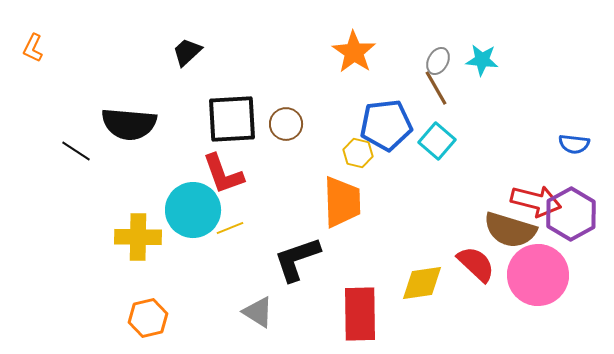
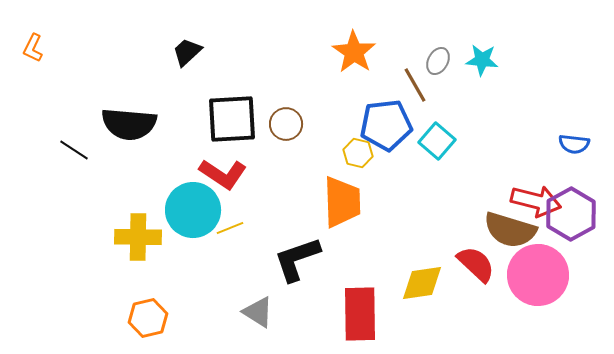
brown line: moved 21 px left, 3 px up
black line: moved 2 px left, 1 px up
red L-shape: rotated 36 degrees counterclockwise
